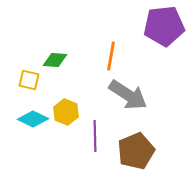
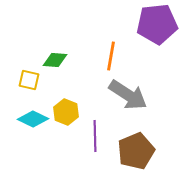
purple pentagon: moved 7 px left, 2 px up
